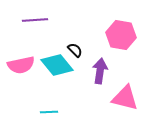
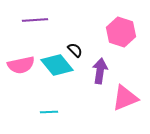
pink hexagon: moved 3 px up; rotated 8 degrees clockwise
pink triangle: rotated 36 degrees counterclockwise
